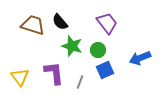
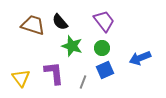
purple trapezoid: moved 3 px left, 2 px up
green circle: moved 4 px right, 2 px up
yellow triangle: moved 1 px right, 1 px down
gray line: moved 3 px right
